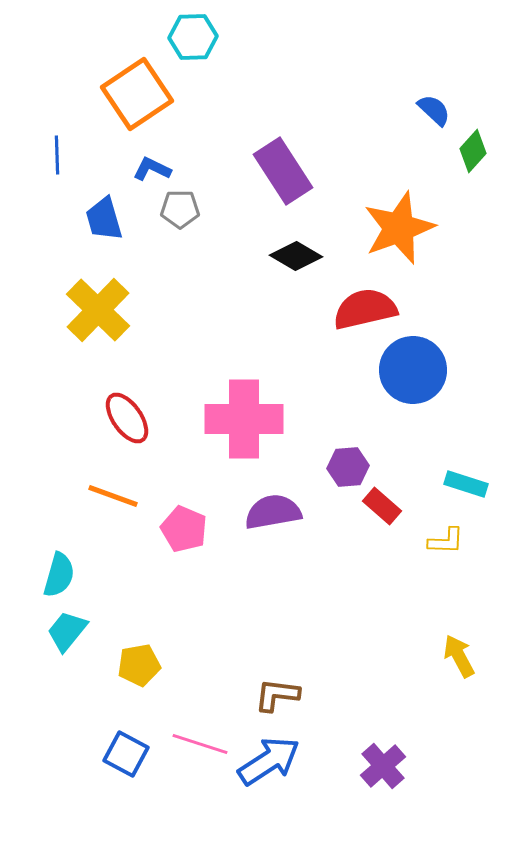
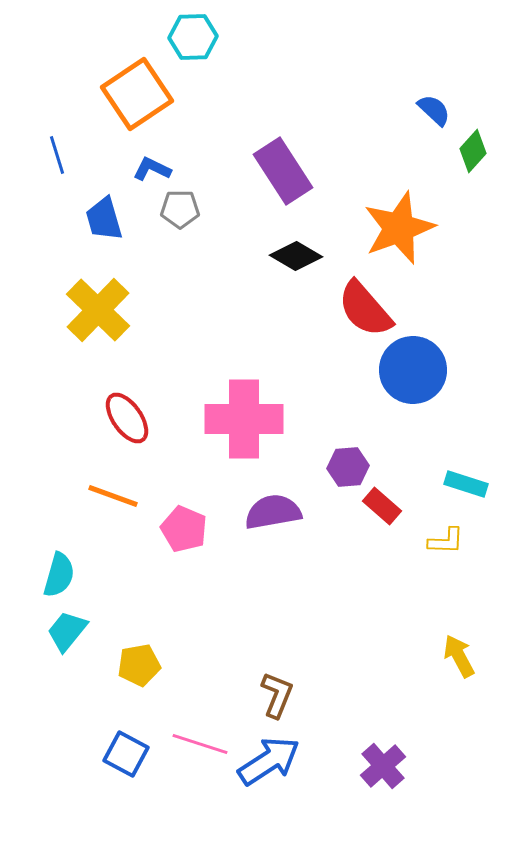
blue line: rotated 15 degrees counterclockwise
red semicircle: rotated 118 degrees counterclockwise
brown L-shape: rotated 105 degrees clockwise
